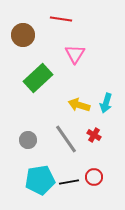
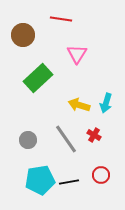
pink triangle: moved 2 px right
red circle: moved 7 px right, 2 px up
